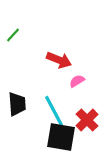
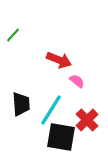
pink semicircle: rotated 70 degrees clockwise
black trapezoid: moved 4 px right
cyan line: moved 3 px left, 1 px up; rotated 60 degrees clockwise
